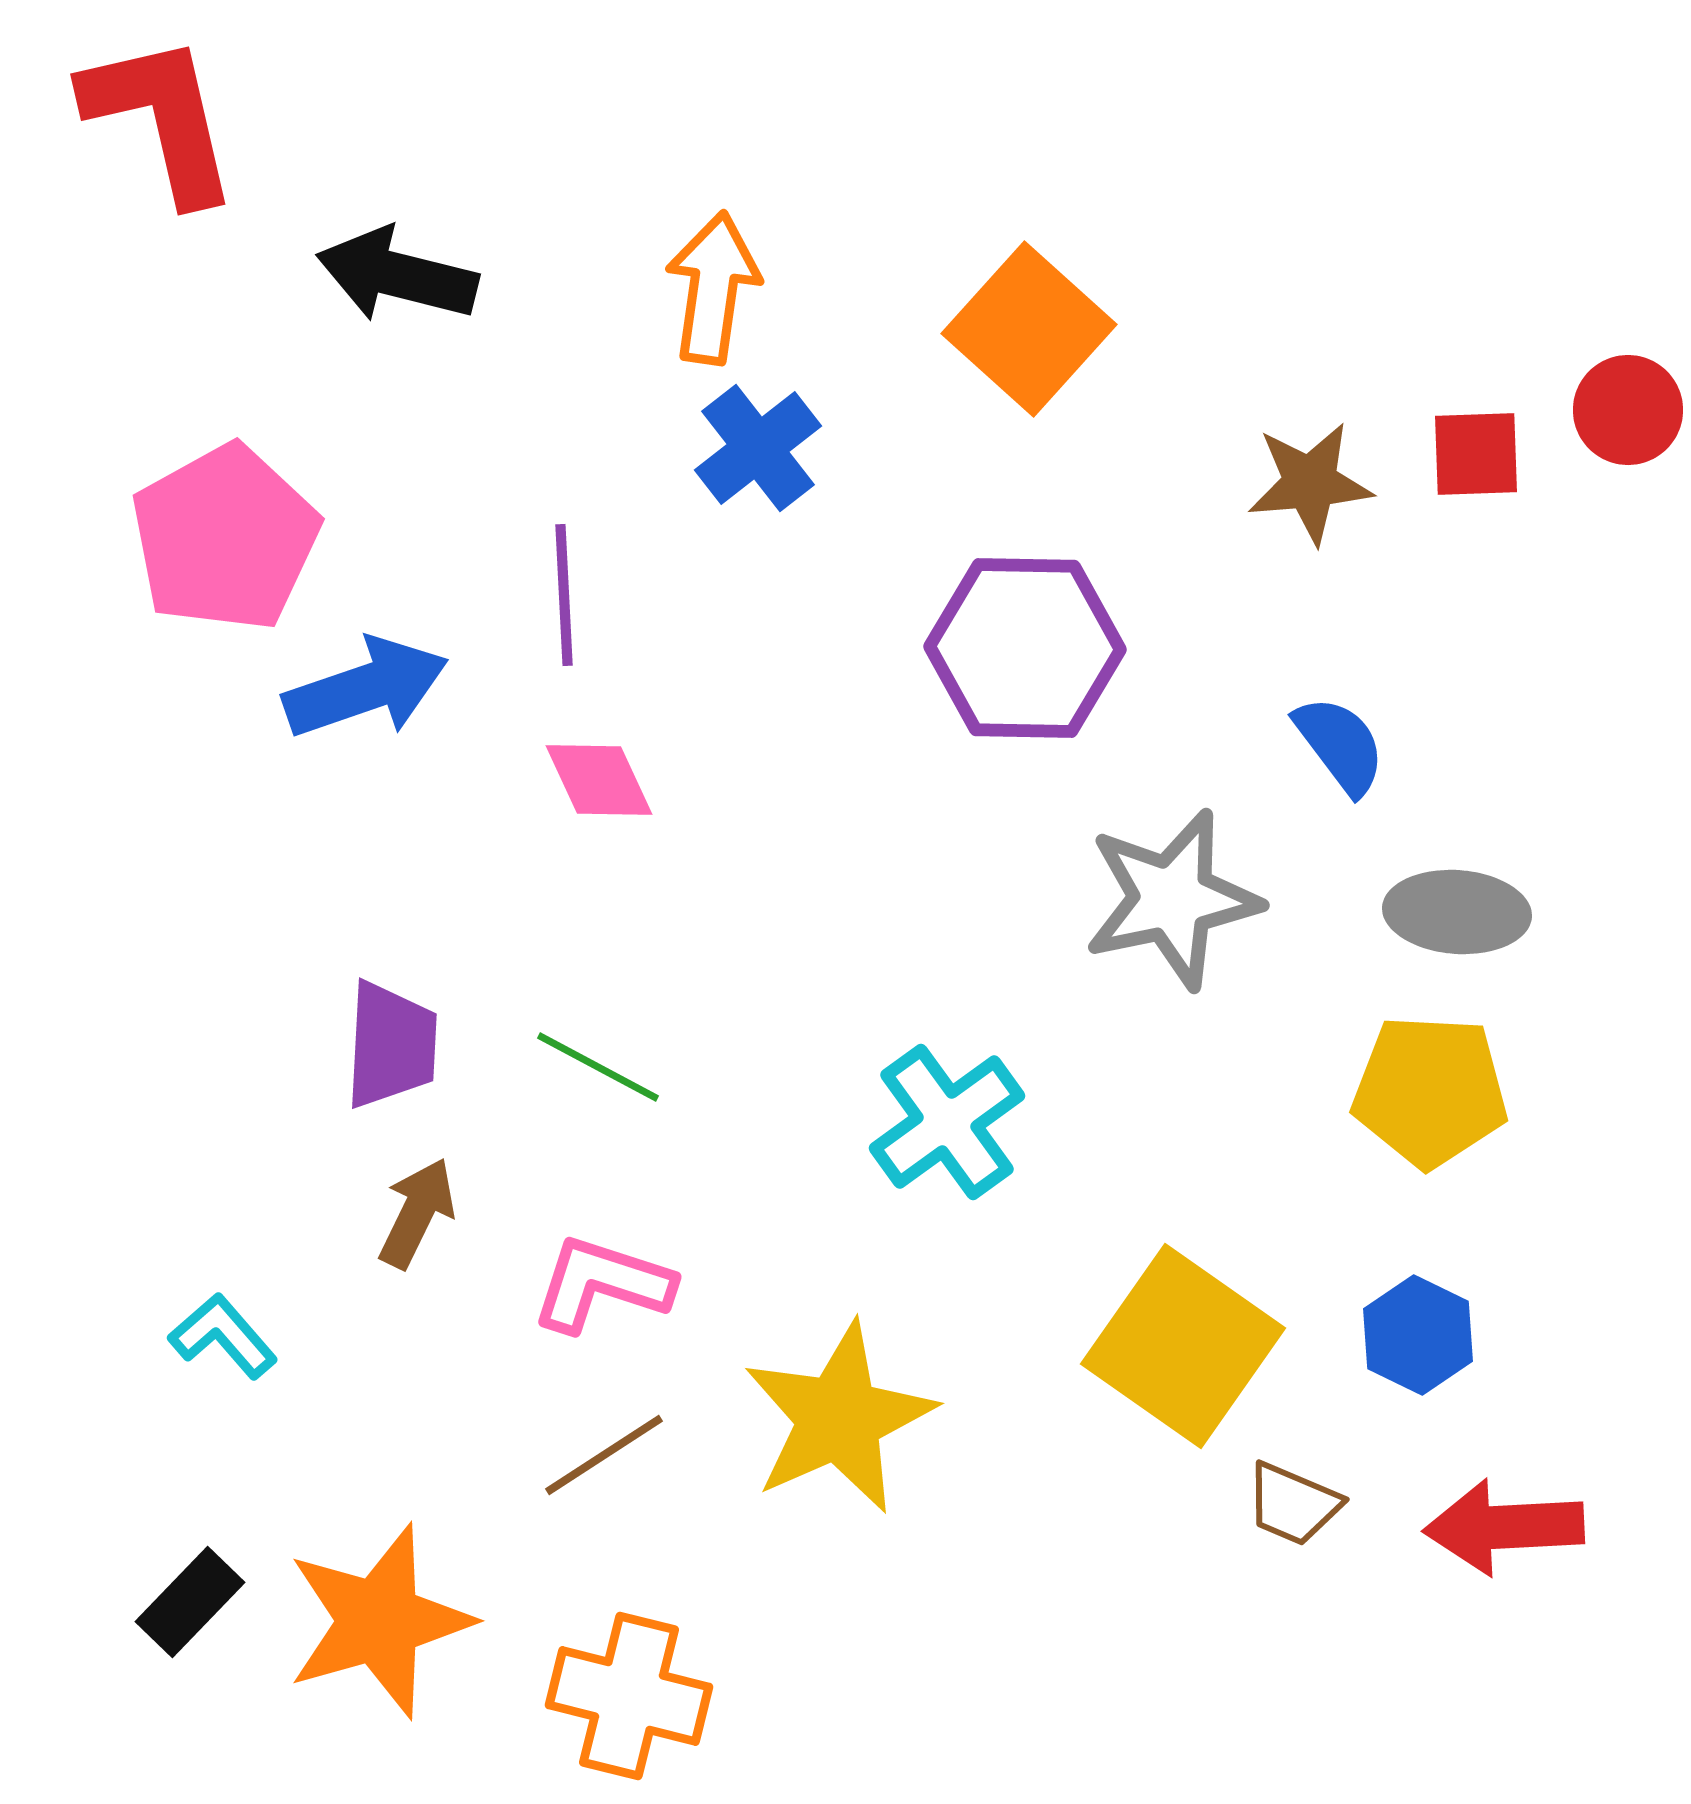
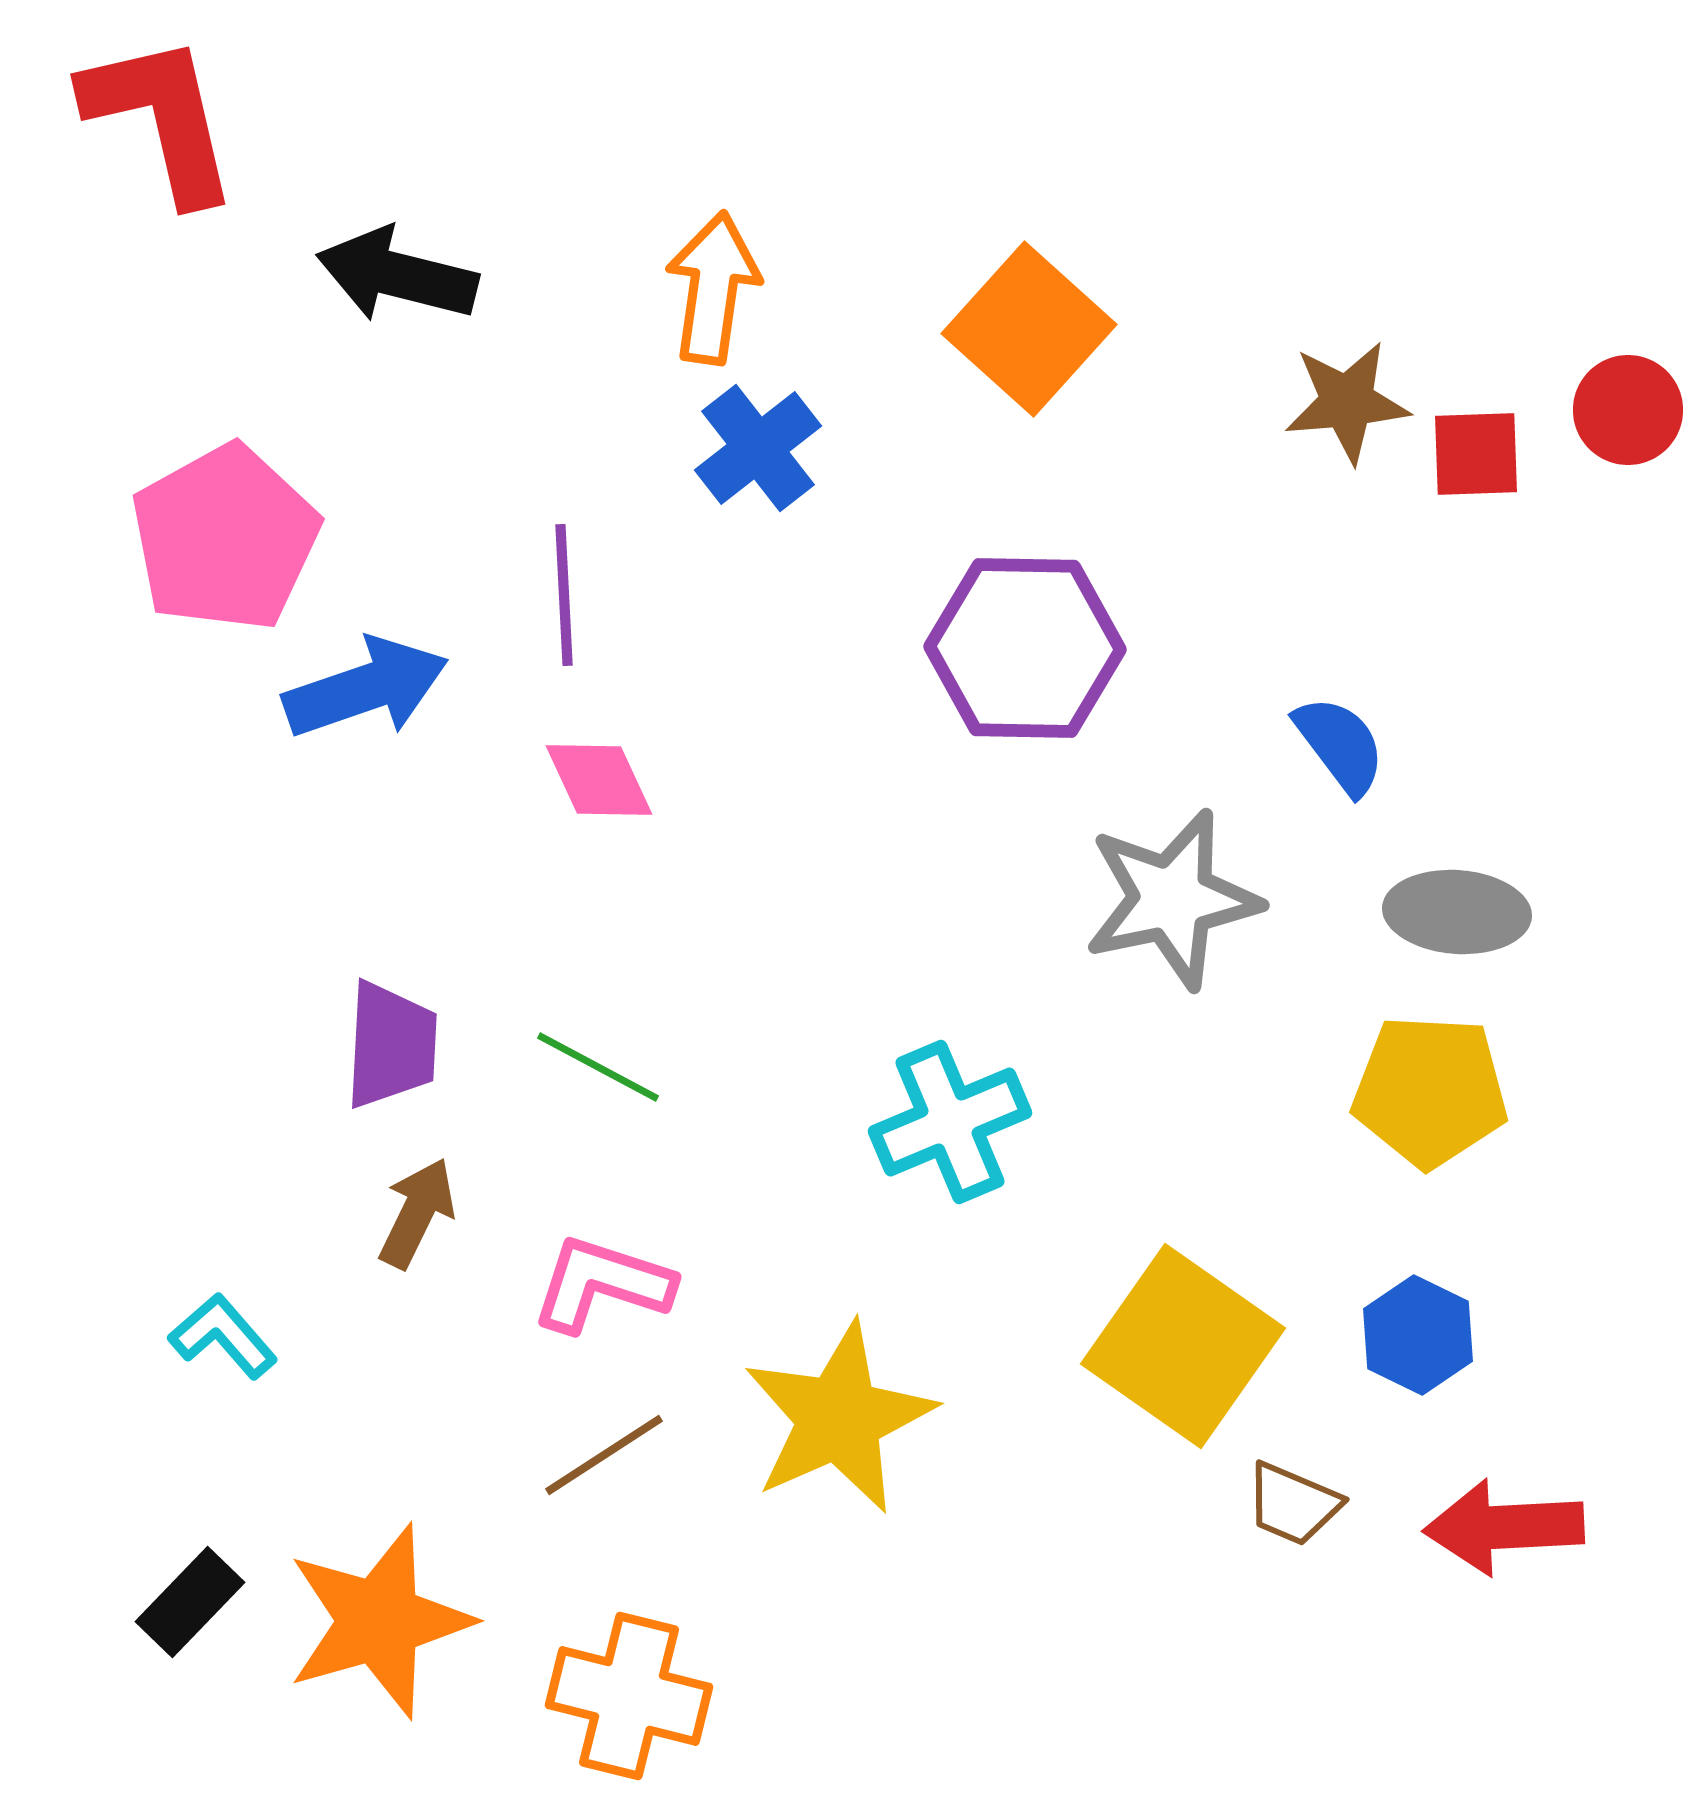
brown star: moved 37 px right, 81 px up
cyan cross: moved 3 px right; rotated 13 degrees clockwise
